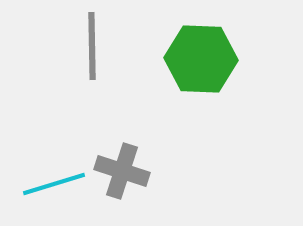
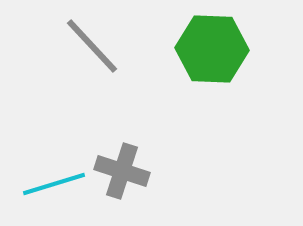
gray line: rotated 42 degrees counterclockwise
green hexagon: moved 11 px right, 10 px up
